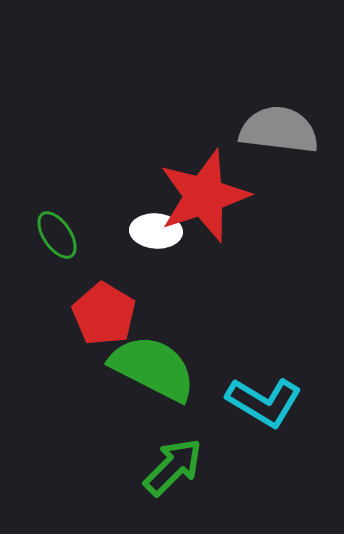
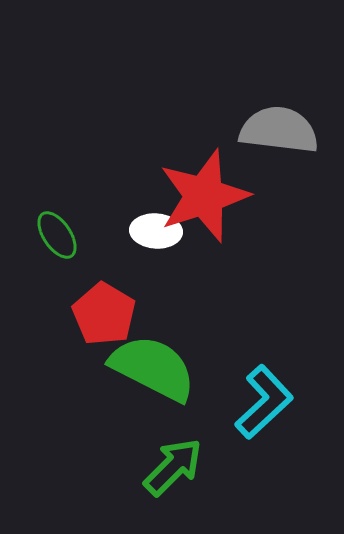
cyan L-shape: rotated 74 degrees counterclockwise
